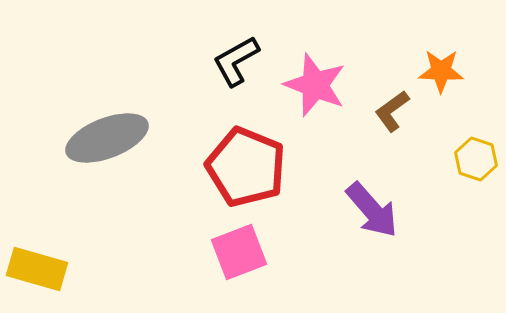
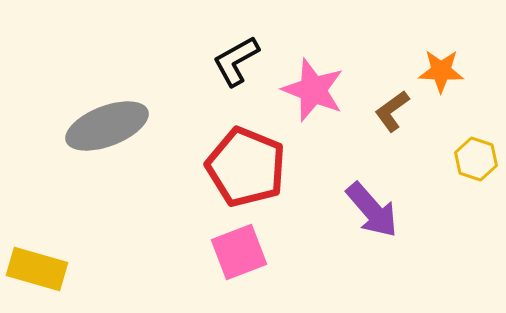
pink star: moved 2 px left, 5 px down
gray ellipse: moved 12 px up
